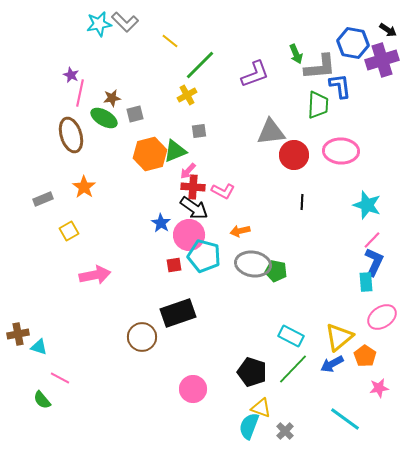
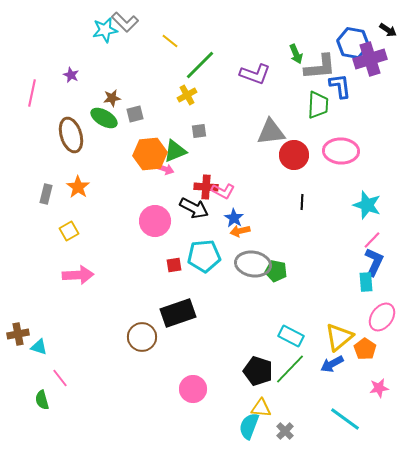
cyan star at (99, 24): moved 6 px right, 6 px down
purple cross at (382, 60): moved 12 px left, 1 px up
purple L-shape at (255, 74): rotated 40 degrees clockwise
pink line at (80, 93): moved 48 px left
orange hexagon at (150, 154): rotated 8 degrees clockwise
pink arrow at (188, 171): moved 23 px left, 2 px up; rotated 114 degrees counterclockwise
orange star at (84, 187): moved 6 px left
red cross at (193, 187): moved 13 px right
gray rectangle at (43, 199): moved 3 px right, 5 px up; rotated 54 degrees counterclockwise
black arrow at (194, 208): rotated 8 degrees counterclockwise
blue star at (161, 223): moved 73 px right, 5 px up
pink circle at (189, 235): moved 34 px left, 14 px up
cyan pentagon at (204, 256): rotated 20 degrees counterclockwise
pink arrow at (95, 275): moved 17 px left; rotated 8 degrees clockwise
pink ellipse at (382, 317): rotated 20 degrees counterclockwise
orange pentagon at (365, 356): moved 7 px up
green line at (293, 369): moved 3 px left
black pentagon at (252, 372): moved 6 px right, 1 px up
pink line at (60, 378): rotated 24 degrees clockwise
green semicircle at (42, 400): rotated 24 degrees clockwise
yellow triangle at (261, 408): rotated 15 degrees counterclockwise
